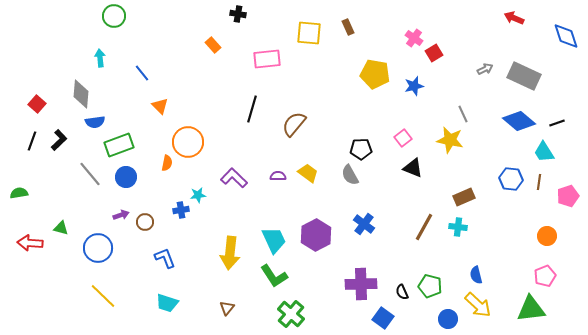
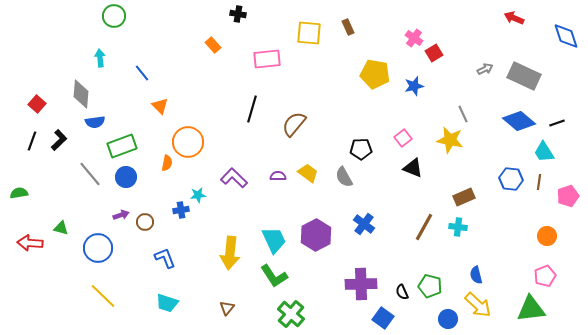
green rectangle at (119, 145): moved 3 px right, 1 px down
gray semicircle at (350, 175): moved 6 px left, 2 px down
